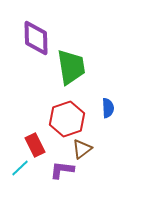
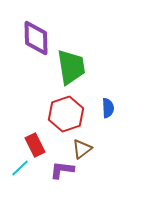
red hexagon: moved 1 px left, 5 px up
